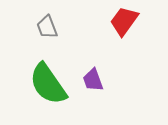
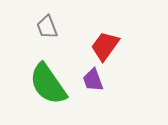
red trapezoid: moved 19 px left, 25 px down
